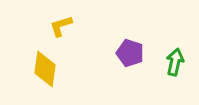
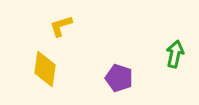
purple pentagon: moved 11 px left, 25 px down
green arrow: moved 8 px up
